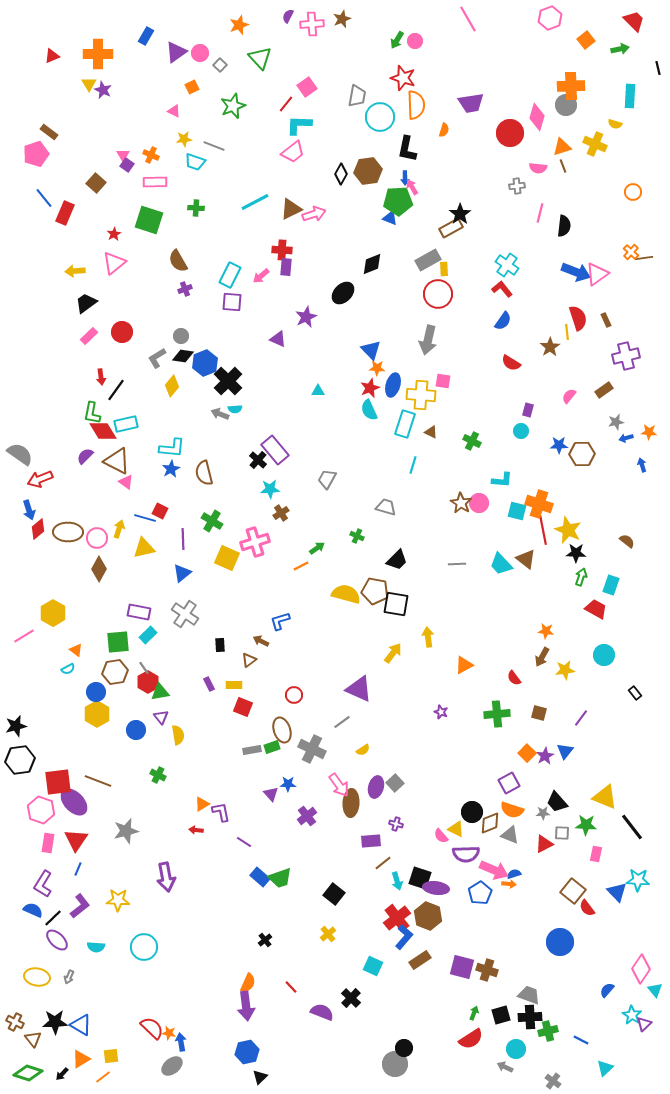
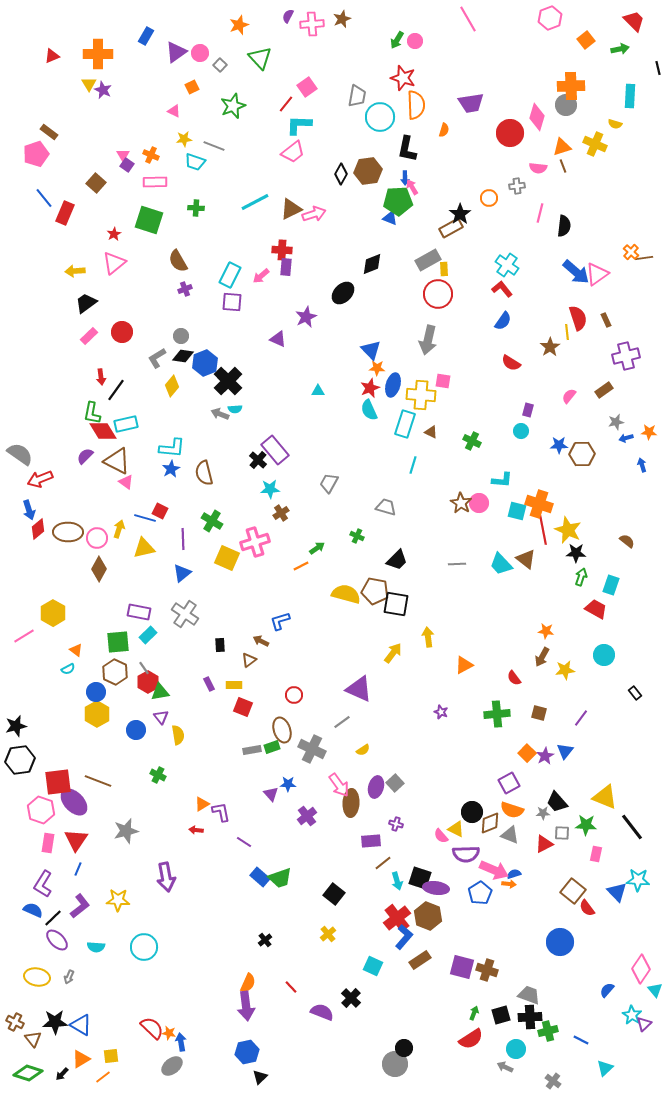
orange circle at (633, 192): moved 144 px left, 6 px down
blue arrow at (576, 272): rotated 20 degrees clockwise
gray trapezoid at (327, 479): moved 2 px right, 4 px down
brown hexagon at (115, 672): rotated 25 degrees counterclockwise
